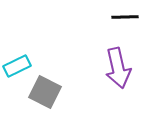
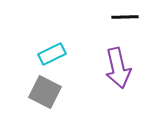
cyan rectangle: moved 35 px right, 12 px up
